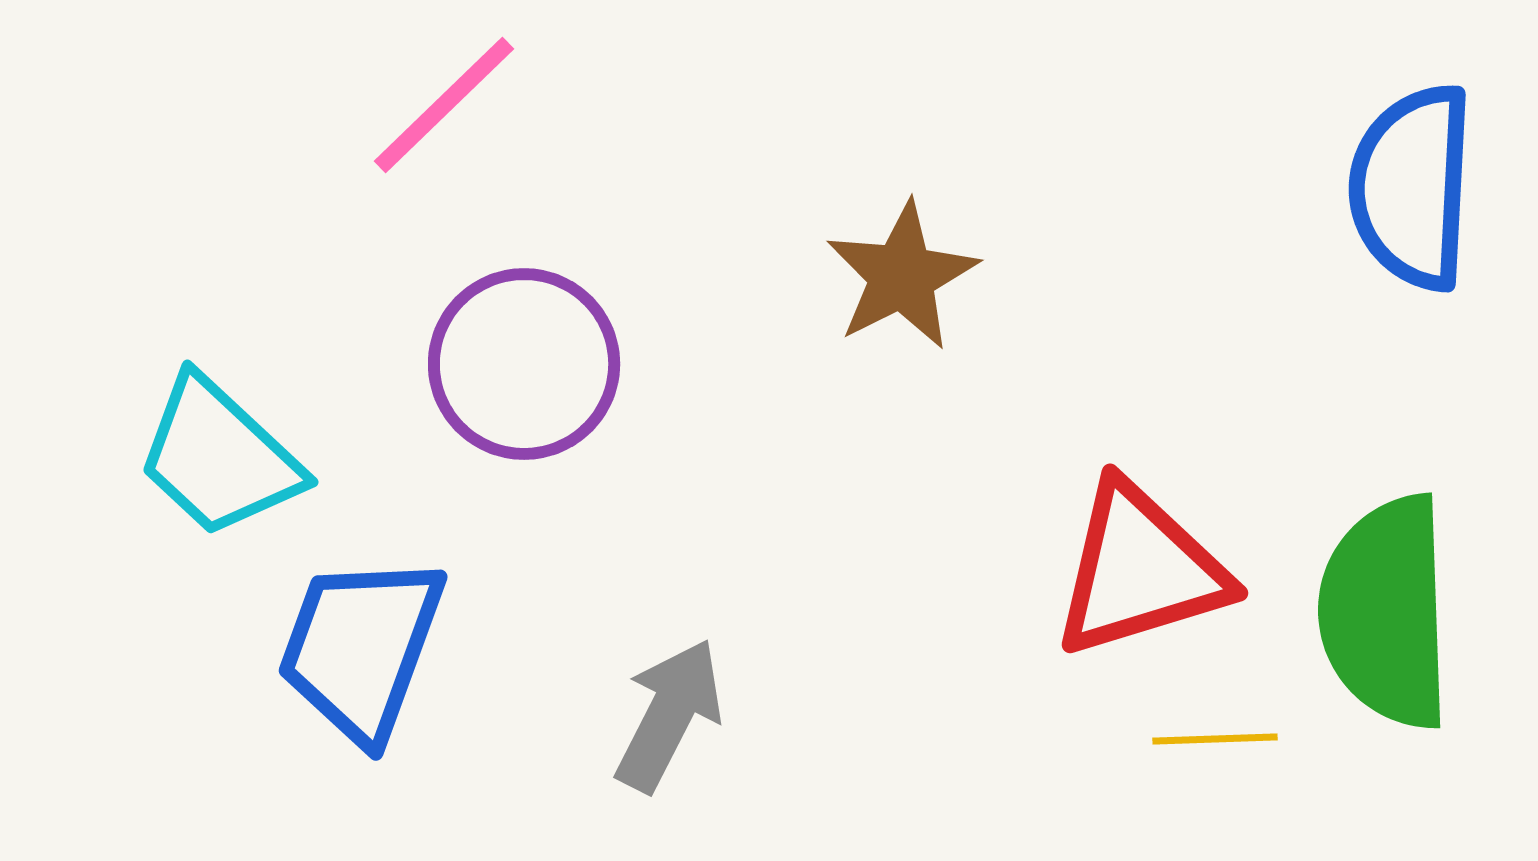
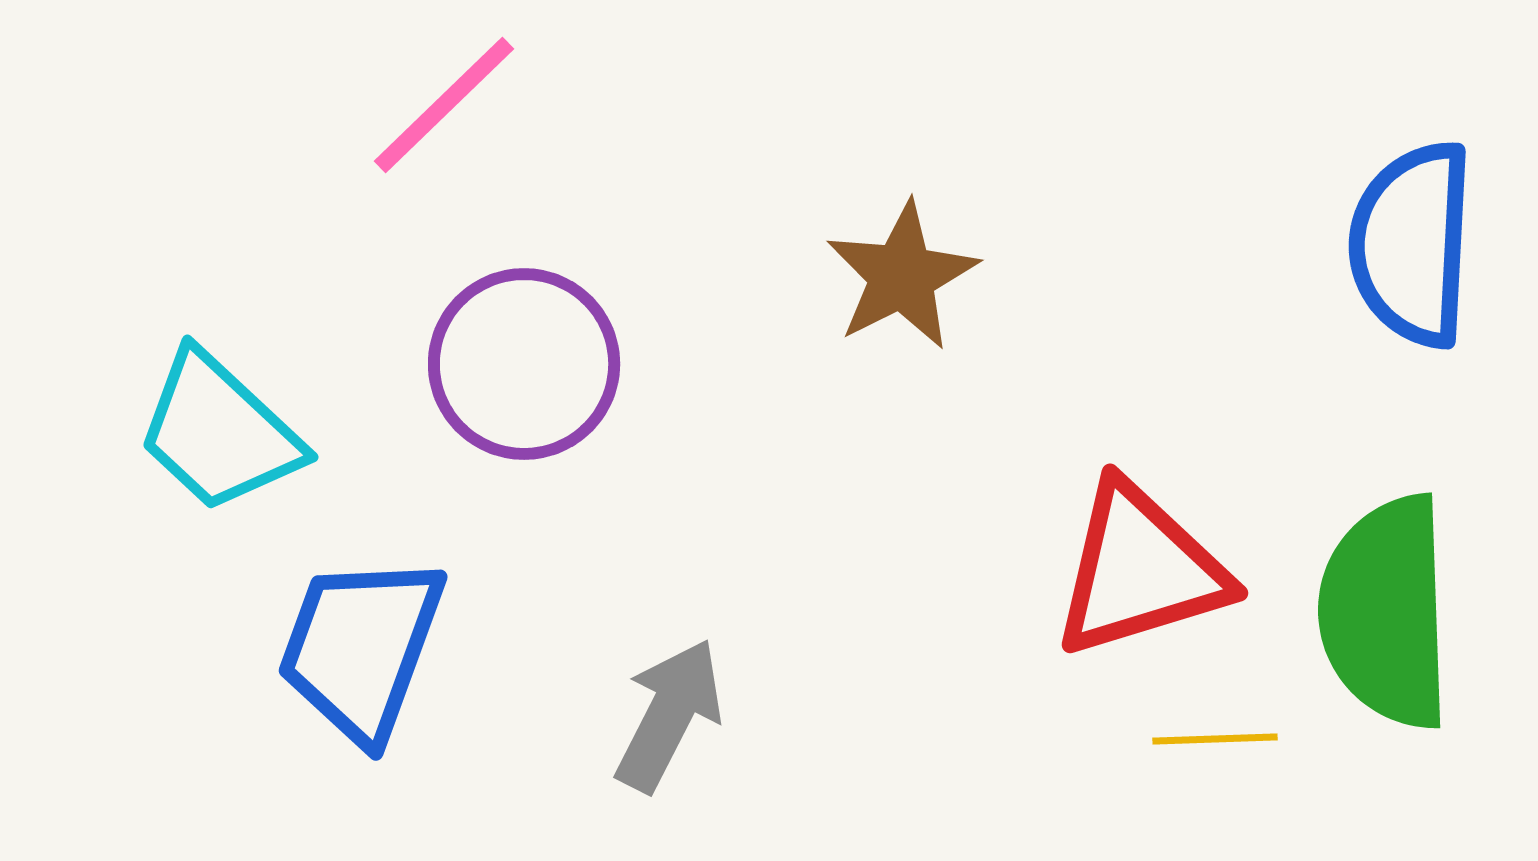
blue semicircle: moved 57 px down
cyan trapezoid: moved 25 px up
